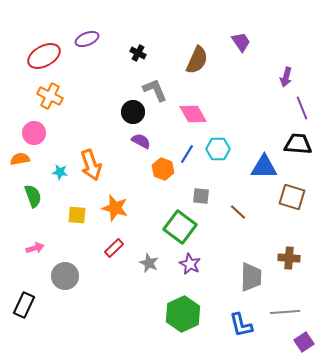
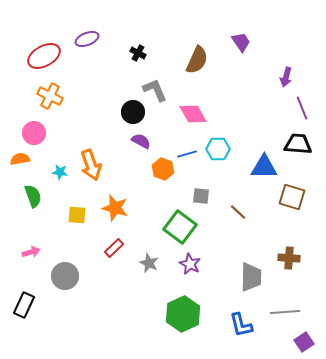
blue line: rotated 42 degrees clockwise
pink arrow: moved 4 px left, 4 px down
